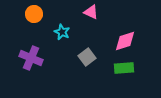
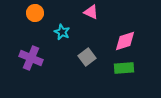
orange circle: moved 1 px right, 1 px up
